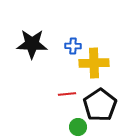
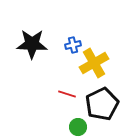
blue cross: moved 1 px up; rotated 14 degrees counterclockwise
yellow cross: rotated 28 degrees counterclockwise
red line: rotated 24 degrees clockwise
black pentagon: moved 2 px right, 1 px up; rotated 8 degrees clockwise
